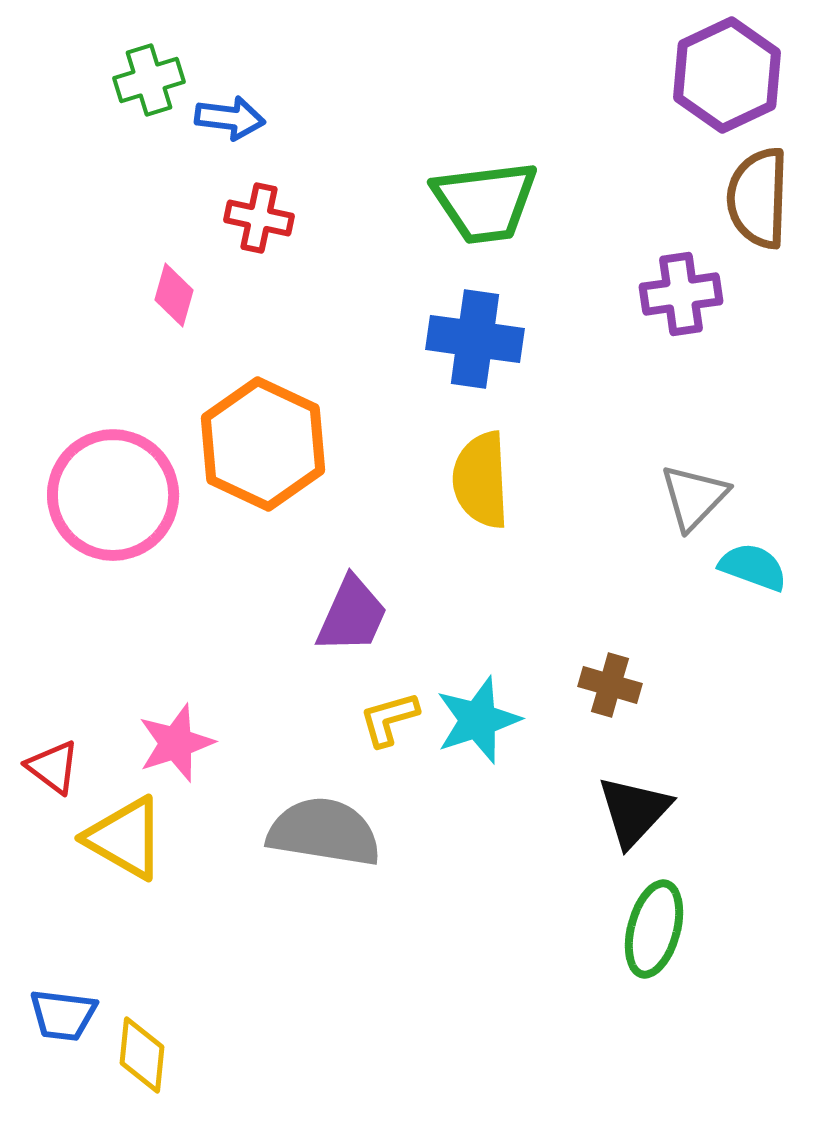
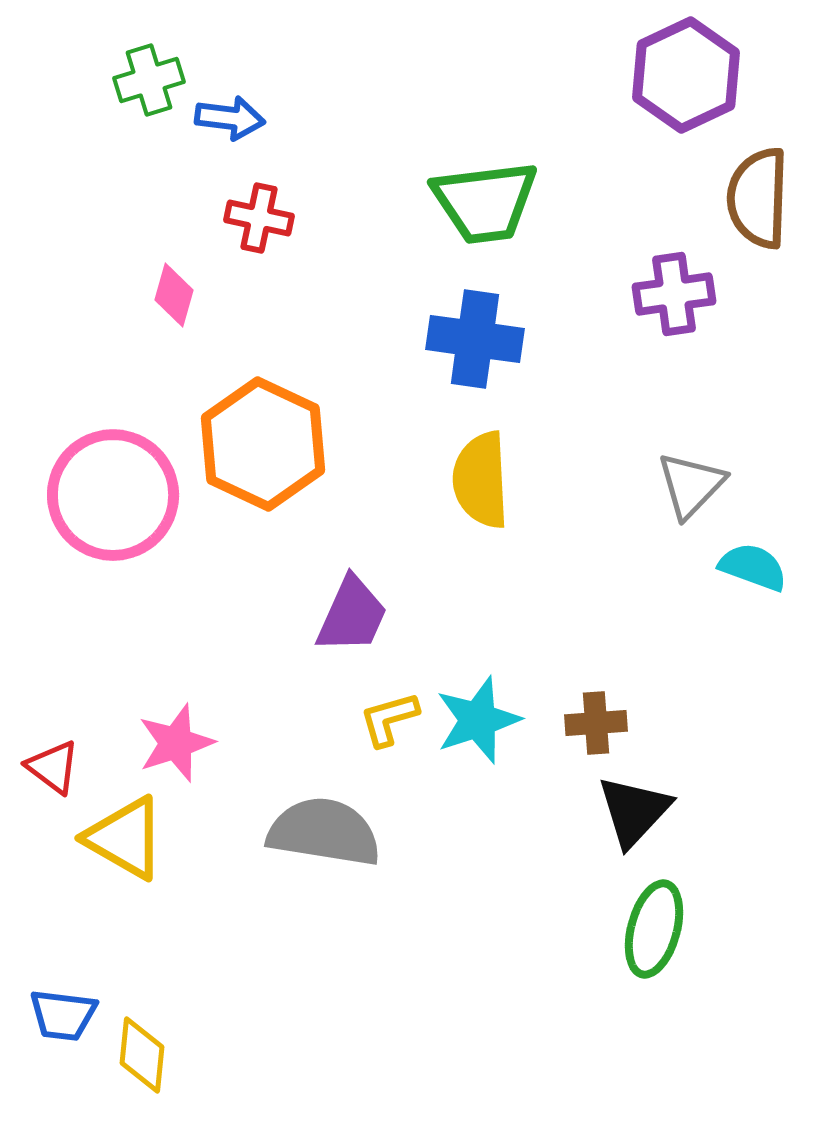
purple hexagon: moved 41 px left
purple cross: moved 7 px left
gray triangle: moved 3 px left, 12 px up
brown cross: moved 14 px left, 38 px down; rotated 20 degrees counterclockwise
